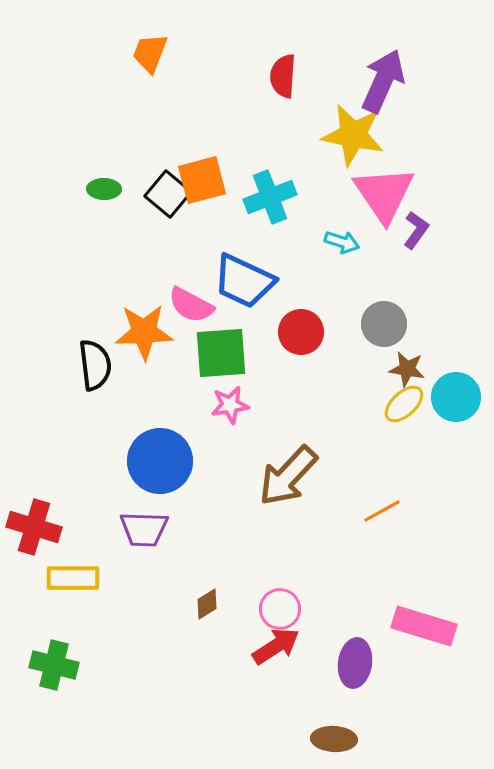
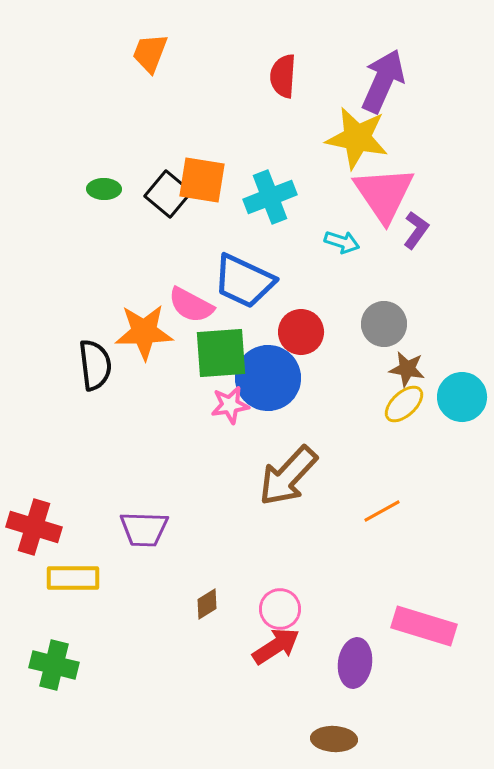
yellow star: moved 4 px right, 3 px down
orange square: rotated 24 degrees clockwise
cyan circle: moved 6 px right
blue circle: moved 108 px right, 83 px up
